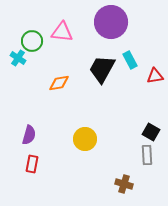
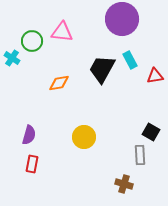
purple circle: moved 11 px right, 3 px up
cyan cross: moved 6 px left
yellow circle: moved 1 px left, 2 px up
gray rectangle: moved 7 px left
